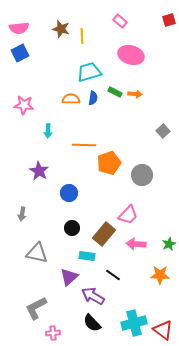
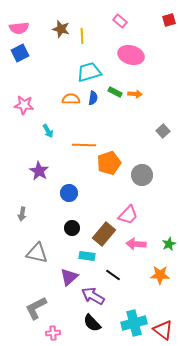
cyan arrow: rotated 32 degrees counterclockwise
